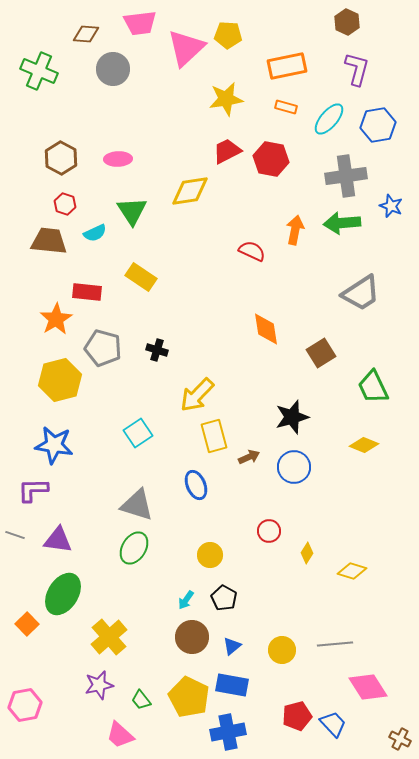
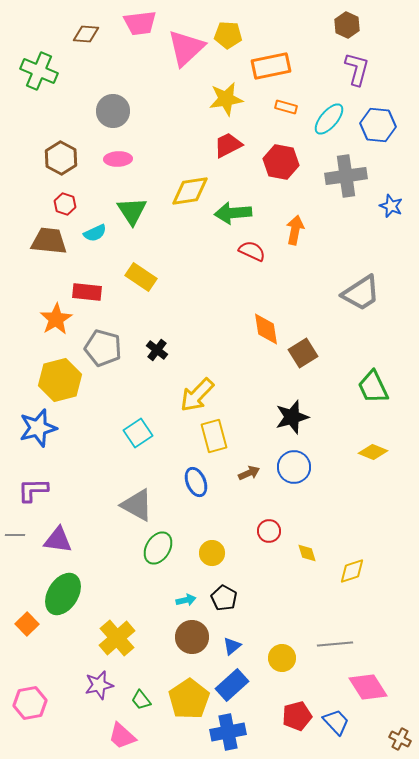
brown hexagon at (347, 22): moved 3 px down
orange rectangle at (287, 66): moved 16 px left
gray circle at (113, 69): moved 42 px down
blue hexagon at (378, 125): rotated 16 degrees clockwise
red trapezoid at (227, 151): moved 1 px right, 6 px up
red hexagon at (271, 159): moved 10 px right, 3 px down
green arrow at (342, 223): moved 109 px left, 10 px up
black cross at (157, 350): rotated 20 degrees clockwise
brown square at (321, 353): moved 18 px left
blue star at (54, 445): moved 16 px left, 17 px up; rotated 24 degrees counterclockwise
yellow diamond at (364, 445): moved 9 px right, 7 px down
brown arrow at (249, 457): moved 16 px down
blue ellipse at (196, 485): moved 3 px up
gray triangle at (137, 505): rotated 12 degrees clockwise
gray line at (15, 535): rotated 18 degrees counterclockwise
green ellipse at (134, 548): moved 24 px right
yellow diamond at (307, 553): rotated 50 degrees counterclockwise
yellow circle at (210, 555): moved 2 px right, 2 px up
yellow diamond at (352, 571): rotated 36 degrees counterclockwise
cyan arrow at (186, 600): rotated 138 degrees counterclockwise
yellow cross at (109, 637): moved 8 px right, 1 px down
yellow circle at (282, 650): moved 8 px down
blue rectangle at (232, 685): rotated 52 degrees counterclockwise
yellow pentagon at (189, 697): moved 2 px down; rotated 12 degrees clockwise
pink hexagon at (25, 705): moved 5 px right, 2 px up
blue trapezoid at (333, 724): moved 3 px right, 2 px up
pink trapezoid at (120, 735): moved 2 px right, 1 px down
